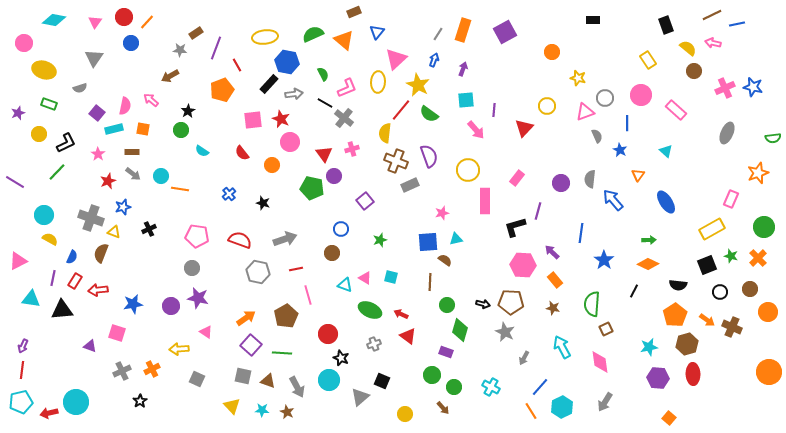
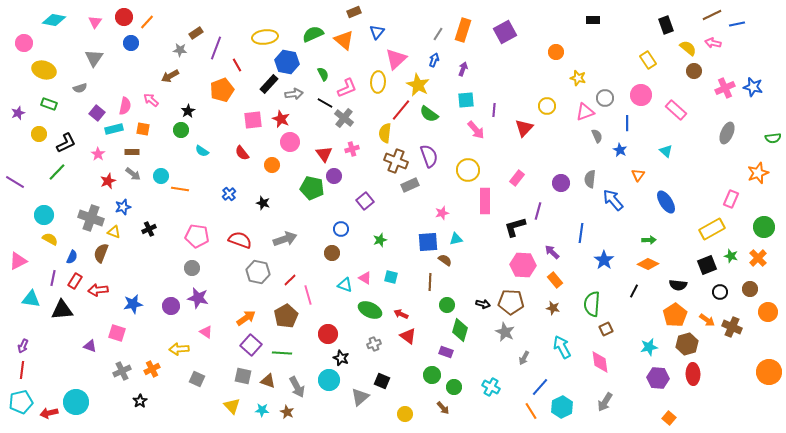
orange circle at (552, 52): moved 4 px right
red line at (296, 269): moved 6 px left, 11 px down; rotated 32 degrees counterclockwise
